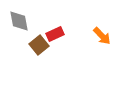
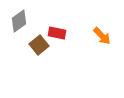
gray diamond: rotated 65 degrees clockwise
red rectangle: moved 2 px right, 1 px up; rotated 36 degrees clockwise
